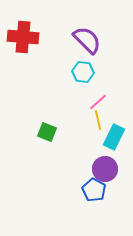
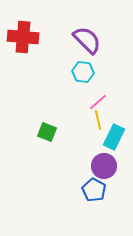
purple circle: moved 1 px left, 3 px up
